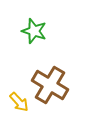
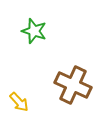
brown cross: moved 23 px right; rotated 6 degrees counterclockwise
